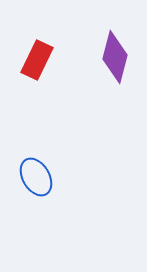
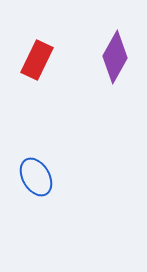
purple diamond: rotated 15 degrees clockwise
